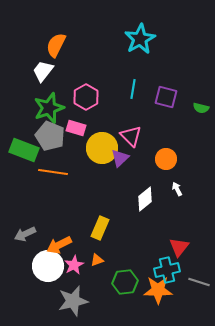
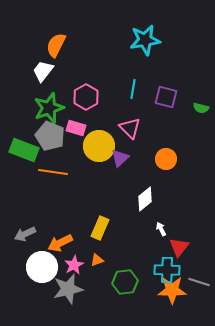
cyan star: moved 5 px right, 1 px down; rotated 20 degrees clockwise
pink triangle: moved 1 px left, 8 px up
yellow circle: moved 3 px left, 2 px up
white arrow: moved 16 px left, 40 px down
orange arrow: moved 1 px right, 2 px up
white circle: moved 6 px left, 1 px down
cyan cross: rotated 15 degrees clockwise
orange star: moved 14 px right
gray star: moved 5 px left, 12 px up
